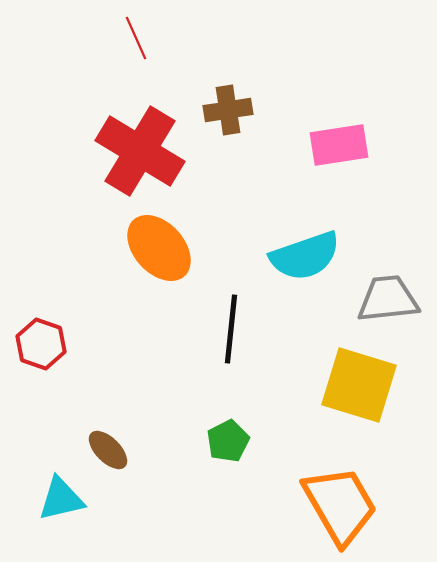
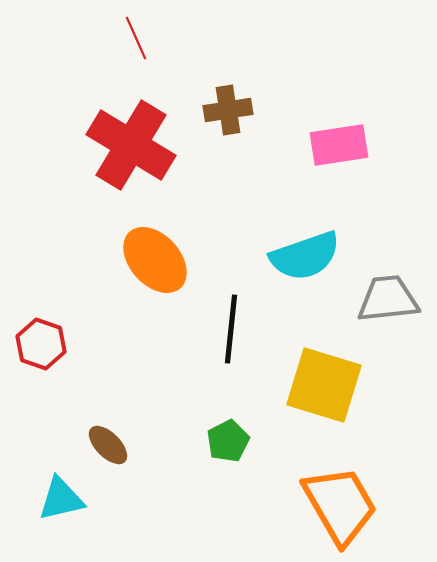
red cross: moved 9 px left, 6 px up
orange ellipse: moved 4 px left, 12 px down
yellow square: moved 35 px left
brown ellipse: moved 5 px up
